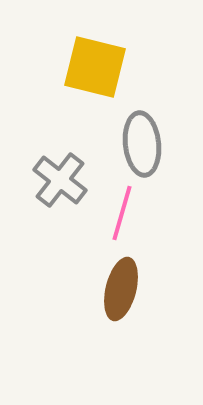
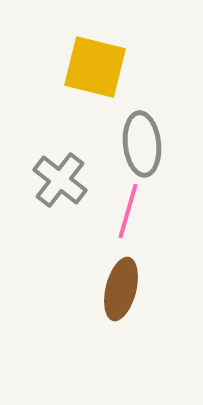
pink line: moved 6 px right, 2 px up
